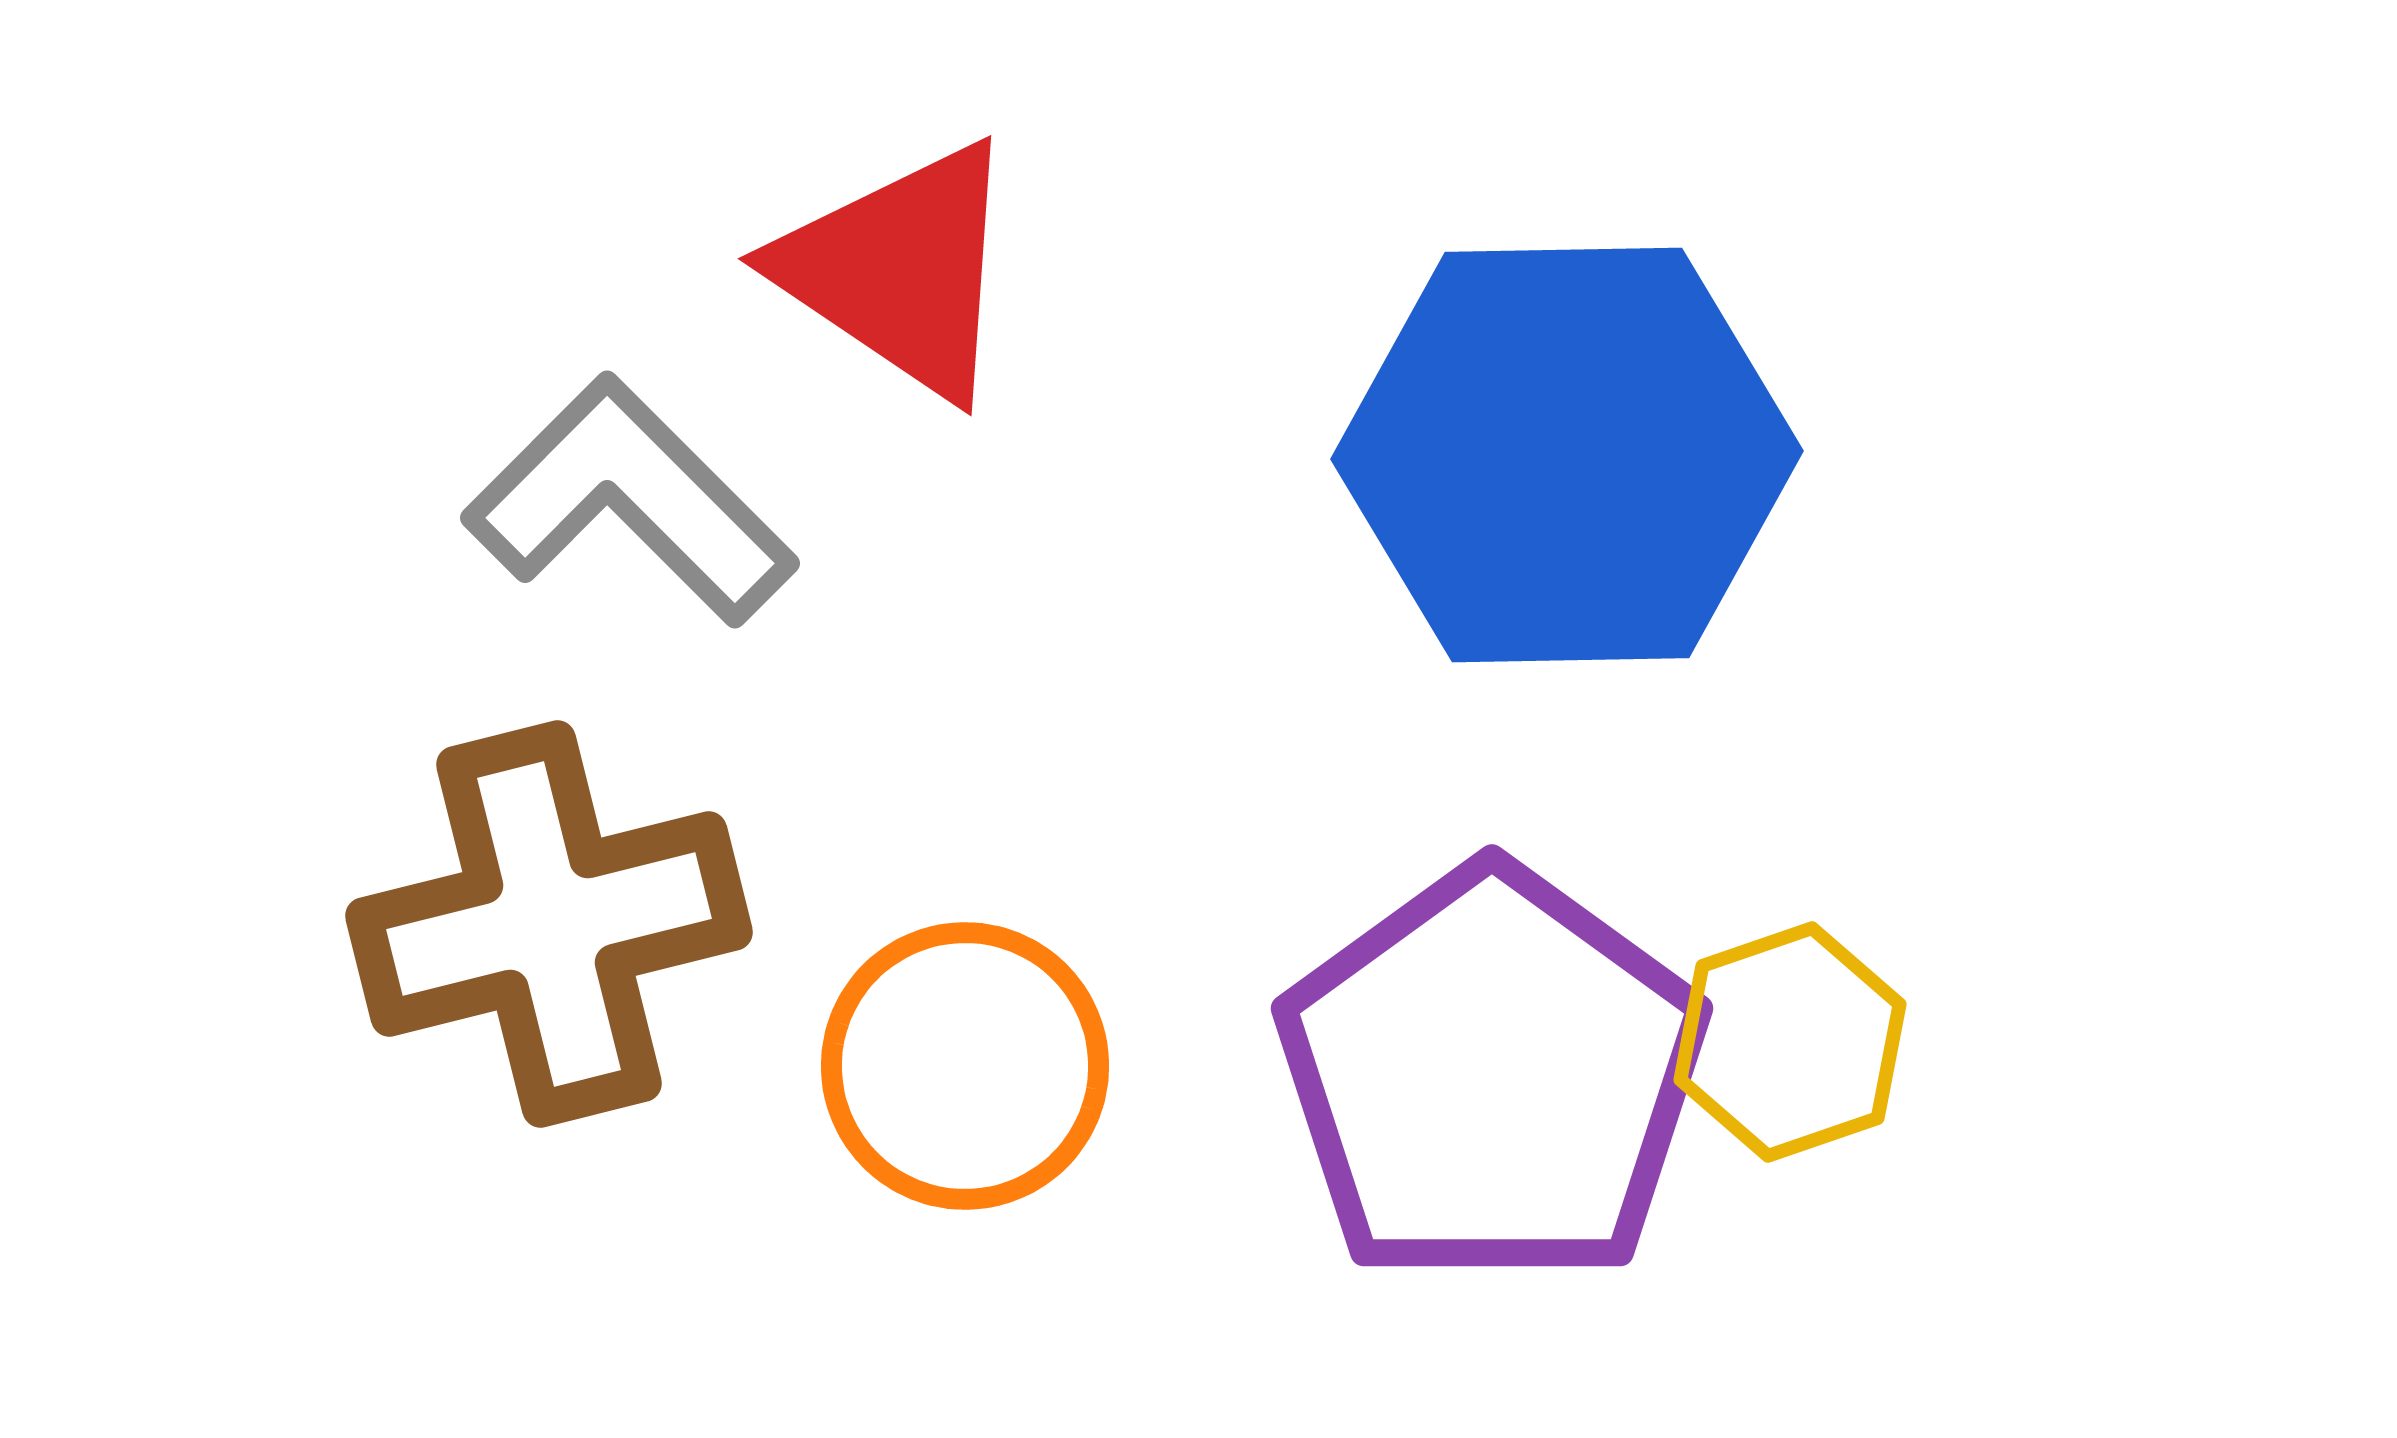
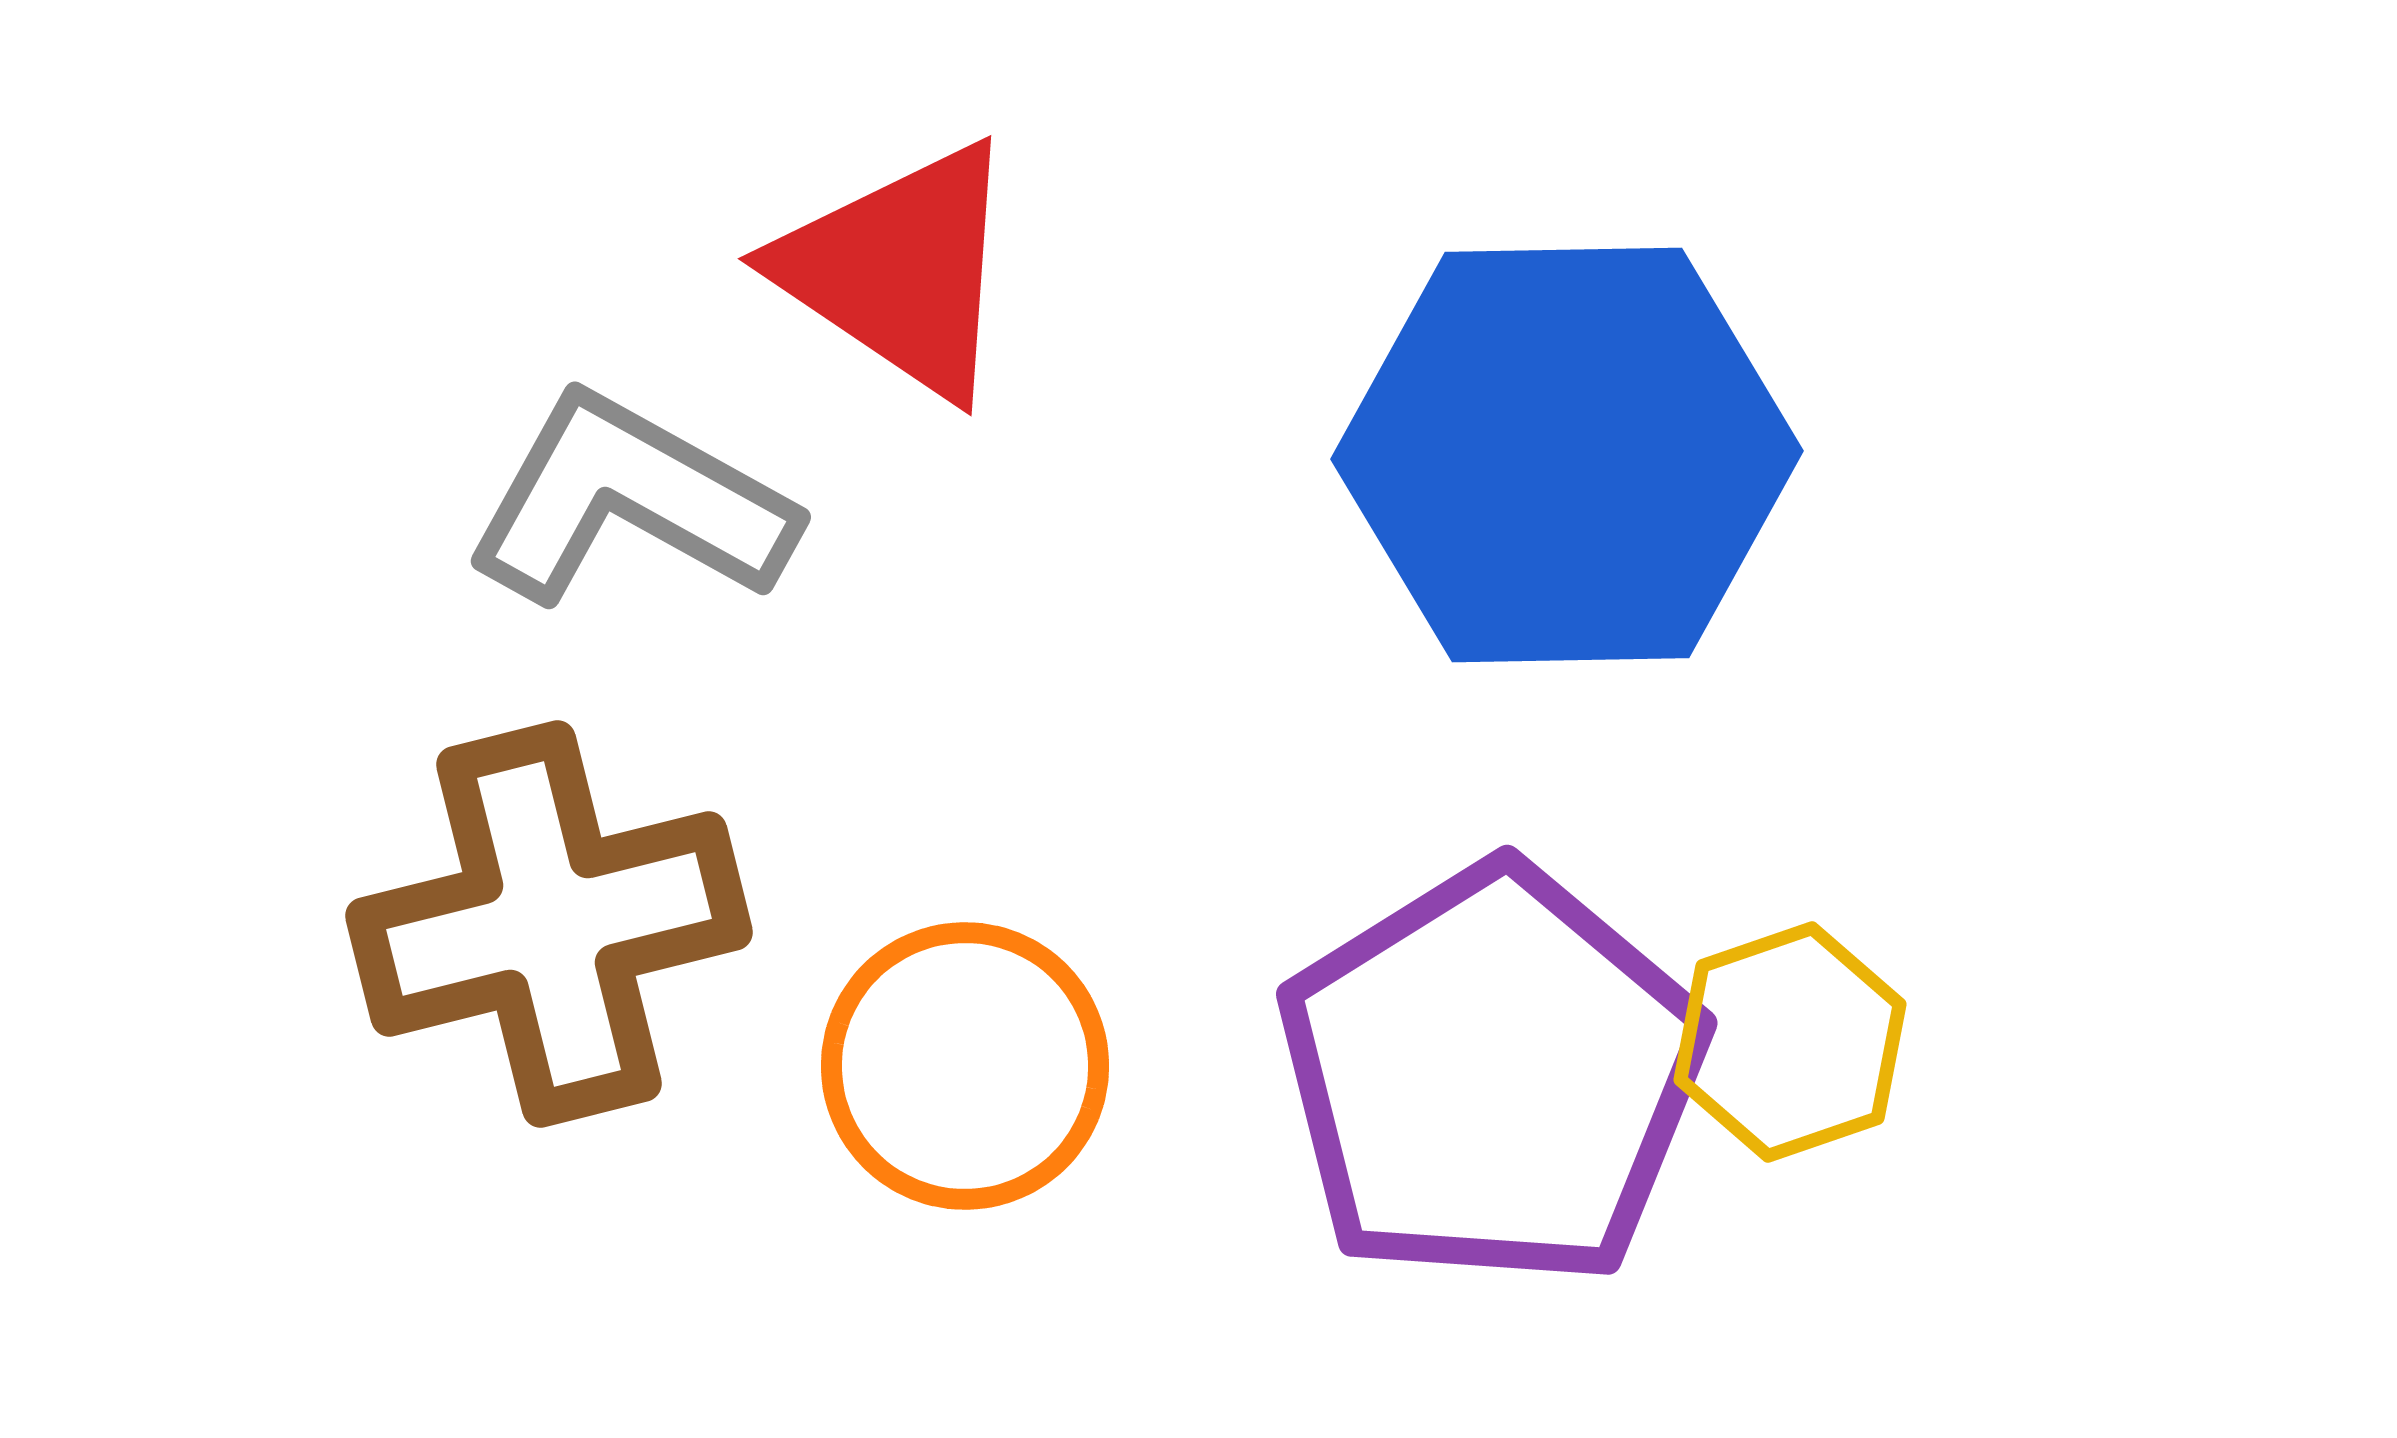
gray L-shape: rotated 16 degrees counterclockwise
purple pentagon: rotated 4 degrees clockwise
